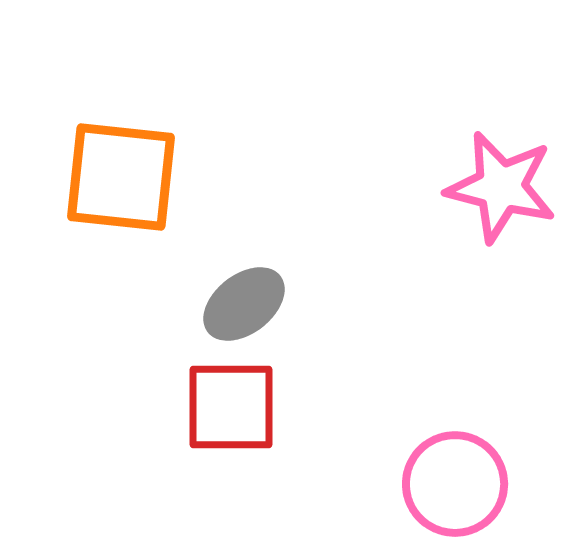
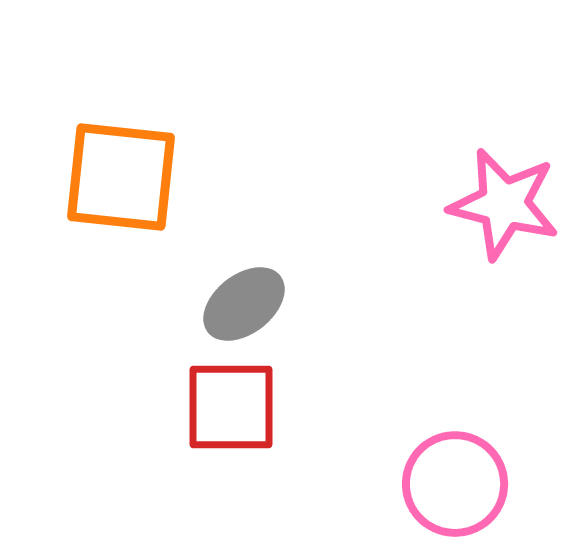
pink star: moved 3 px right, 17 px down
